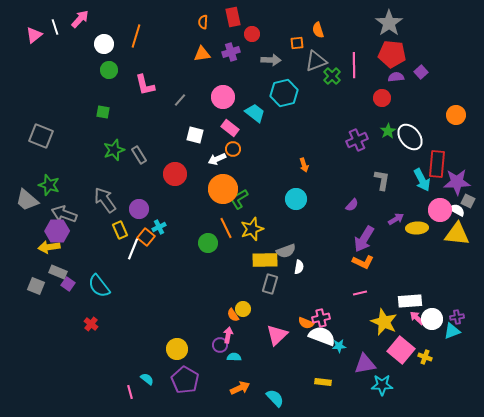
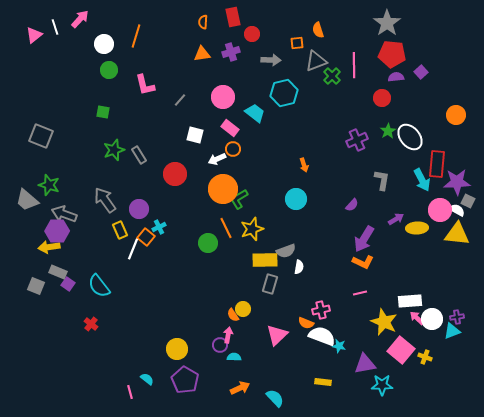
gray star at (389, 23): moved 2 px left
pink cross at (321, 318): moved 8 px up
cyan star at (339, 346): rotated 16 degrees clockwise
